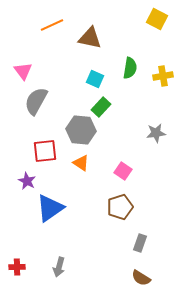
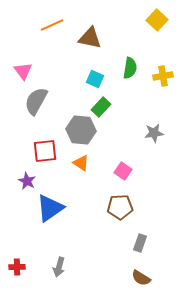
yellow square: moved 1 px down; rotated 15 degrees clockwise
gray star: moved 2 px left
brown pentagon: rotated 15 degrees clockwise
